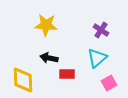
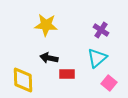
pink square: rotated 21 degrees counterclockwise
